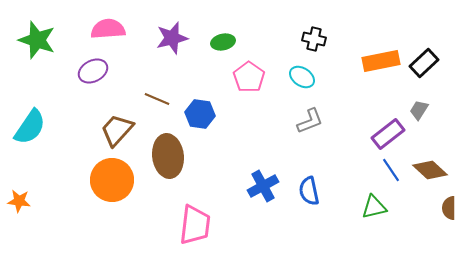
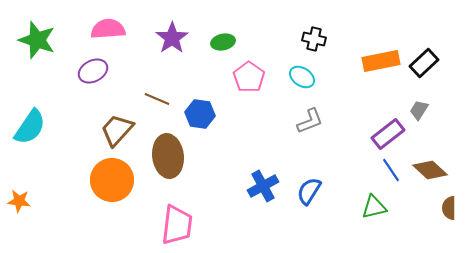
purple star: rotated 20 degrees counterclockwise
blue semicircle: rotated 44 degrees clockwise
pink trapezoid: moved 18 px left
